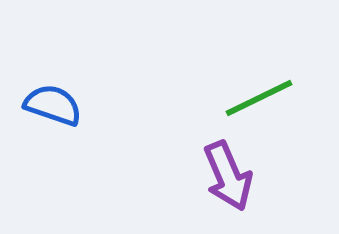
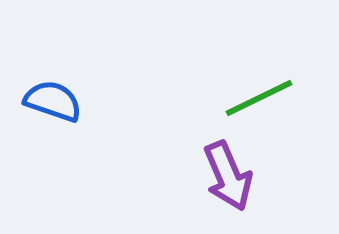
blue semicircle: moved 4 px up
